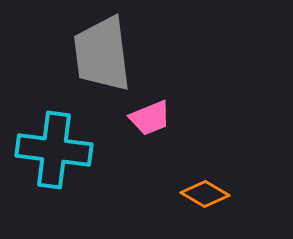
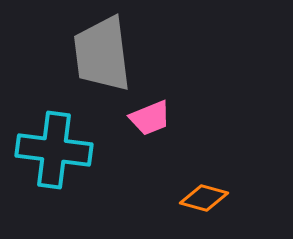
orange diamond: moved 1 px left, 4 px down; rotated 15 degrees counterclockwise
